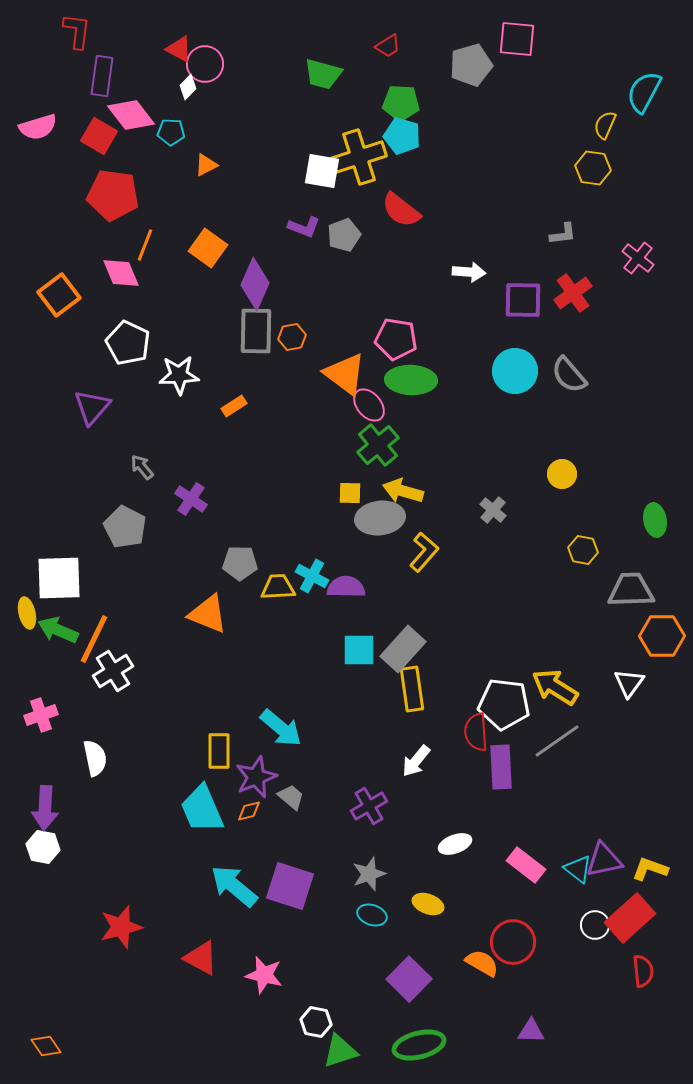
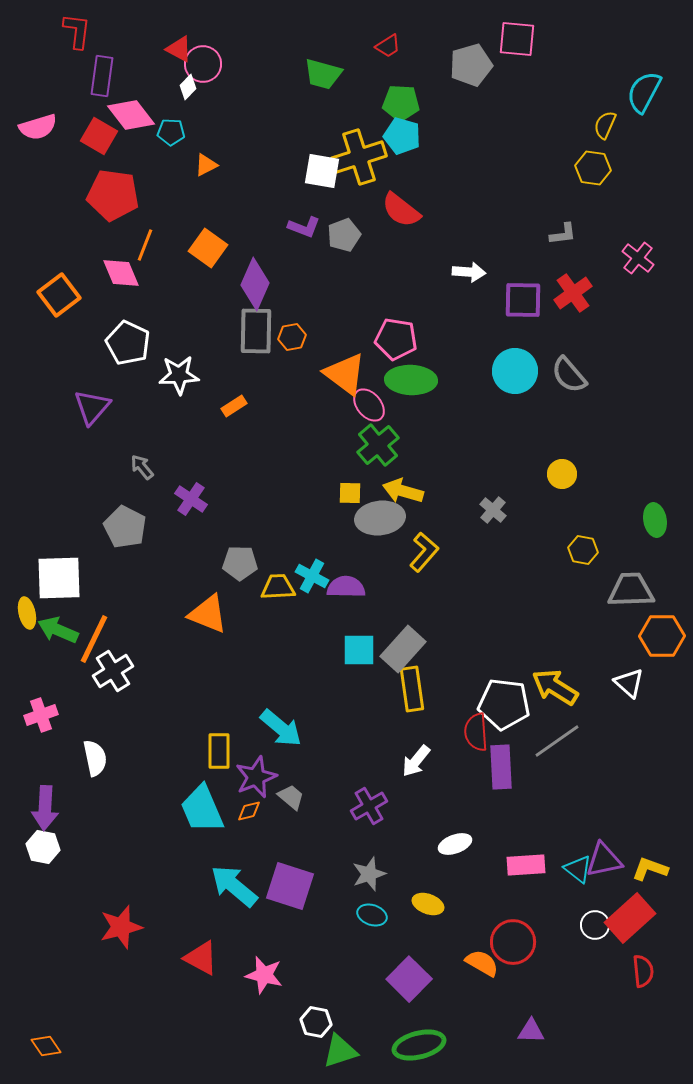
pink circle at (205, 64): moved 2 px left
white triangle at (629, 683): rotated 24 degrees counterclockwise
pink rectangle at (526, 865): rotated 42 degrees counterclockwise
